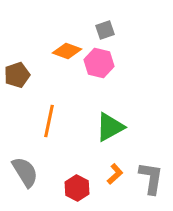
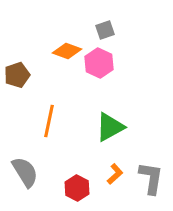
pink hexagon: rotated 12 degrees clockwise
